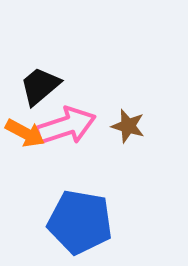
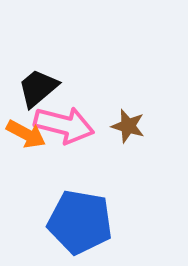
black trapezoid: moved 2 px left, 2 px down
pink arrow: moved 2 px left, 1 px up; rotated 32 degrees clockwise
orange arrow: moved 1 px right, 1 px down
